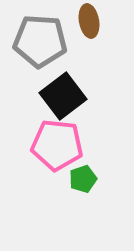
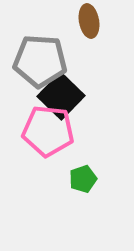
gray pentagon: moved 20 px down
black square: moved 2 px left; rotated 9 degrees counterclockwise
pink pentagon: moved 9 px left, 14 px up
